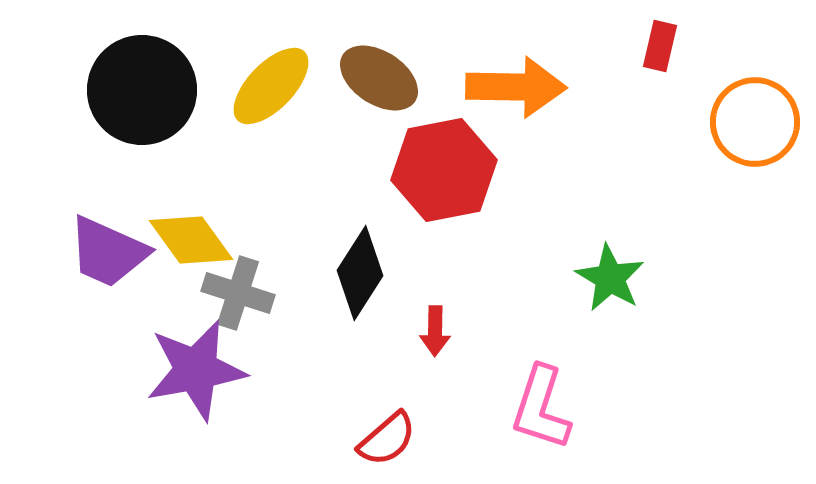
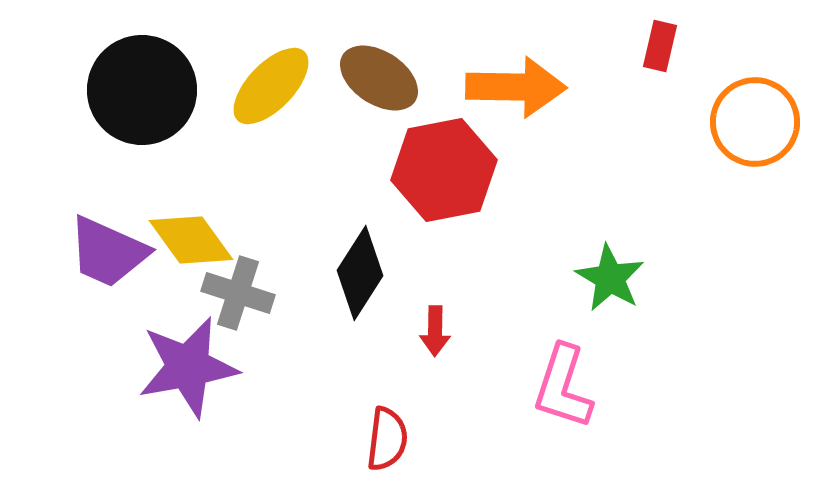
purple star: moved 8 px left, 3 px up
pink L-shape: moved 22 px right, 21 px up
red semicircle: rotated 42 degrees counterclockwise
